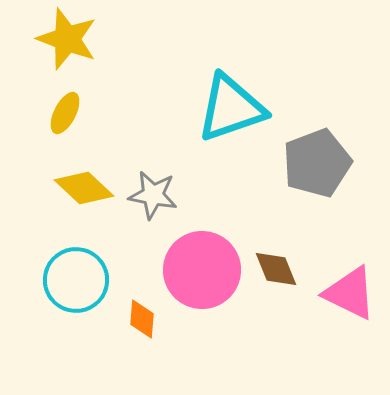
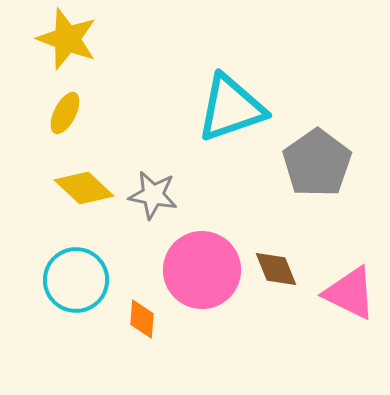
gray pentagon: rotated 14 degrees counterclockwise
